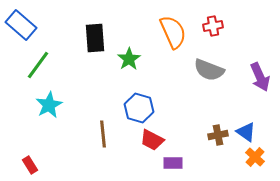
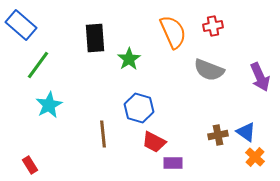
red trapezoid: moved 2 px right, 2 px down
